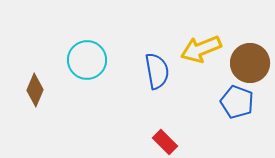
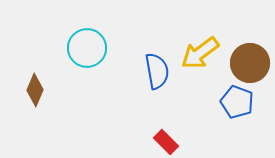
yellow arrow: moved 1 px left, 4 px down; rotated 15 degrees counterclockwise
cyan circle: moved 12 px up
red rectangle: moved 1 px right
